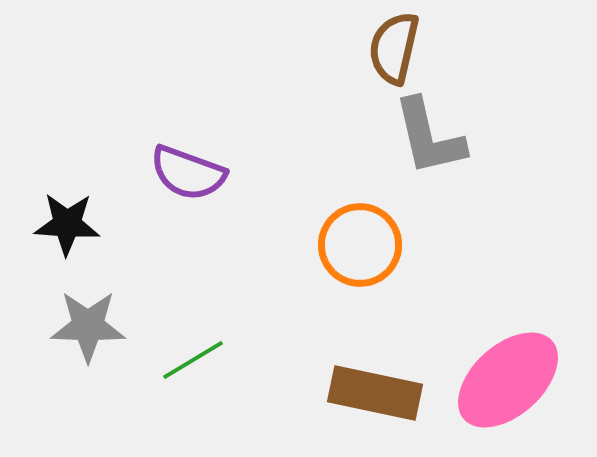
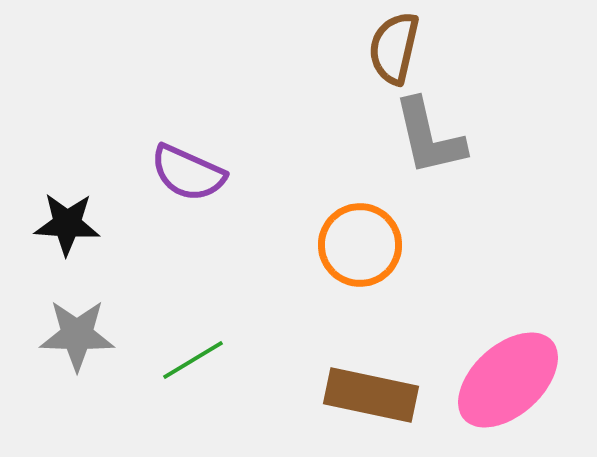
purple semicircle: rotated 4 degrees clockwise
gray star: moved 11 px left, 9 px down
brown rectangle: moved 4 px left, 2 px down
